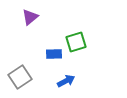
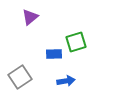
blue arrow: rotated 18 degrees clockwise
